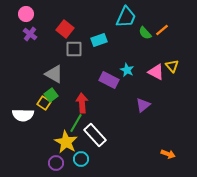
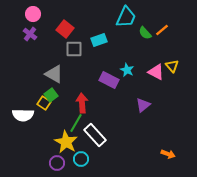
pink circle: moved 7 px right
purple circle: moved 1 px right
